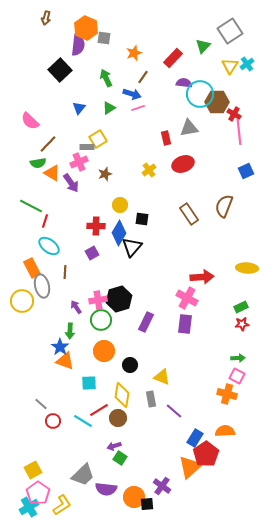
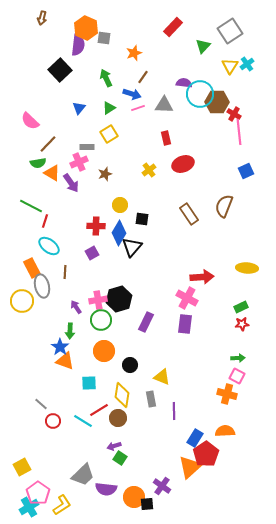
brown arrow at (46, 18): moved 4 px left
red rectangle at (173, 58): moved 31 px up
gray triangle at (189, 128): moved 25 px left, 23 px up; rotated 12 degrees clockwise
yellow square at (98, 139): moved 11 px right, 5 px up
purple line at (174, 411): rotated 48 degrees clockwise
yellow square at (33, 470): moved 11 px left, 3 px up
